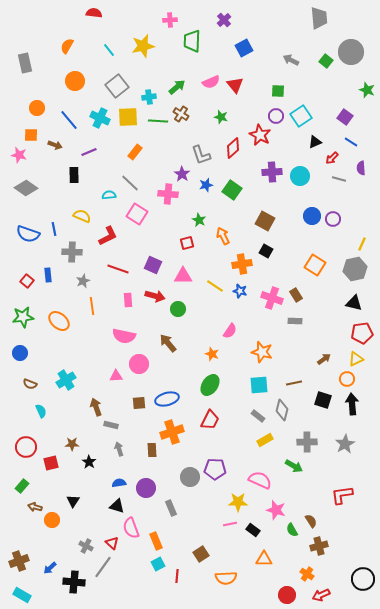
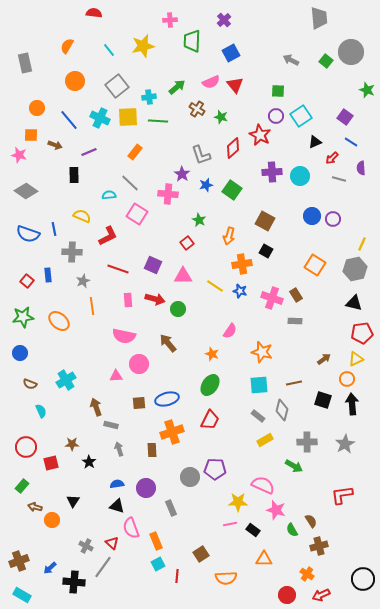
blue square at (244, 48): moved 13 px left, 5 px down
brown cross at (181, 114): moved 16 px right, 5 px up
gray diamond at (26, 188): moved 3 px down
orange arrow at (223, 236): moved 6 px right; rotated 138 degrees counterclockwise
red square at (187, 243): rotated 24 degrees counterclockwise
red arrow at (155, 296): moved 3 px down
pink semicircle at (260, 480): moved 3 px right, 5 px down
blue semicircle at (119, 483): moved 2 px left, 1 px down
